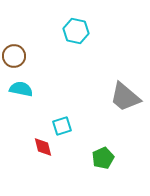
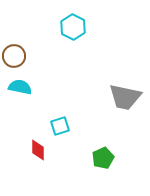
cyan hexagon: moved 3 px left, 4 px up; rotated 15 degrees clockwise
cyan semicircle: moved 1 px left, 2 px up
gray trapezoid: rotated 28 degrees counterclockwise
cyan square: moved 2 px left
red diamond: moved 5 px left, 3 px down; rotated 15 degrees clockwise
